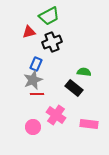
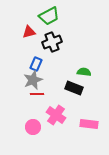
black rectangle: rotated 18 degrees counterclockwise
